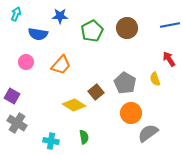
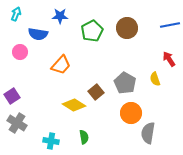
pink circle: moved 6 px left, 10 px up
purple square: rotated 28 degrees clockwise
gray semicircle: rotated 45 degrees counterclockwise
